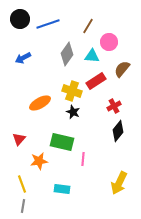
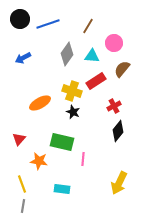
pink circle: moved 5 px right, 1 px down
orange star: rotated 18 degrees clockwise
